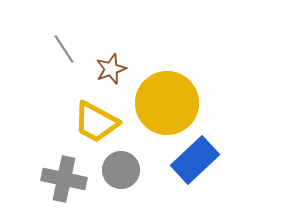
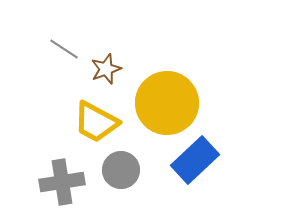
gray line: rotated 24 degrees counterclockwise
brown star: moved 5 px left
gray cross: moved 2 px left, 3 px down; rotated 21 degrees counterclockwise
